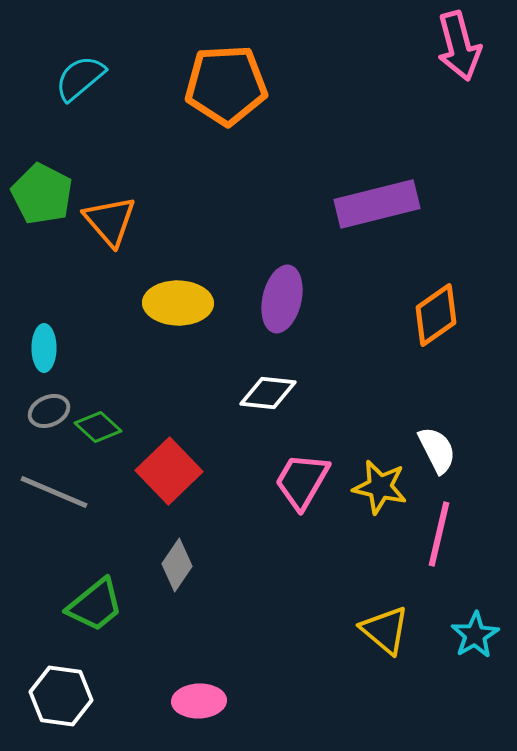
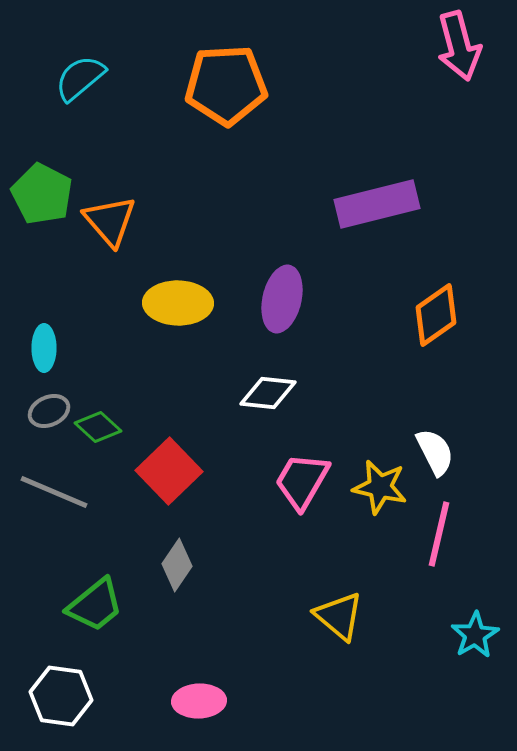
white semicircle: moved 2 px left, 2 px down
yellow triangle: moved 46 px left, 14 px up
